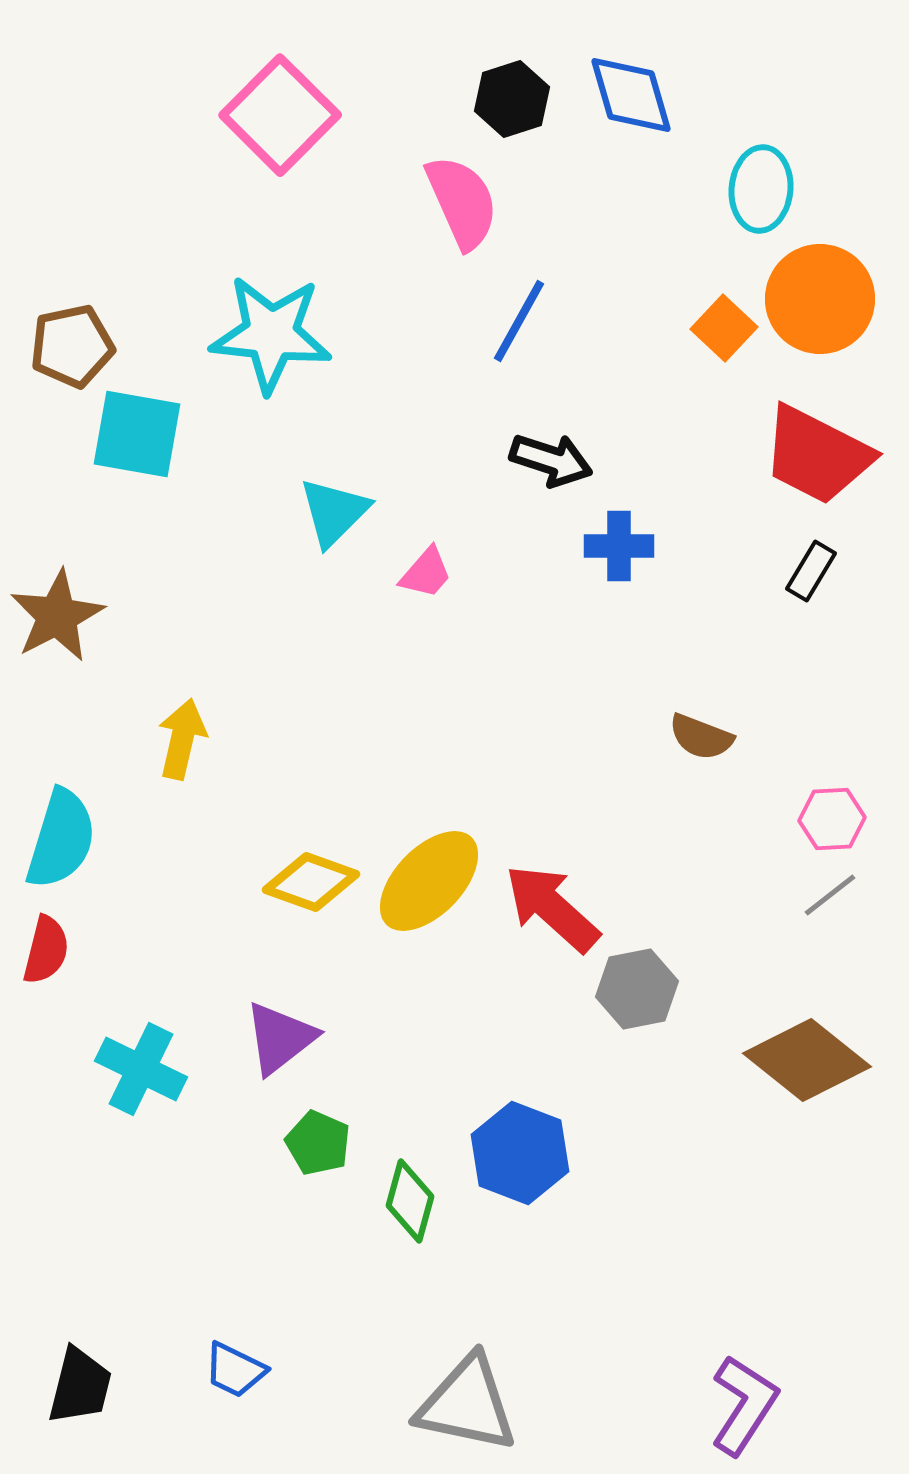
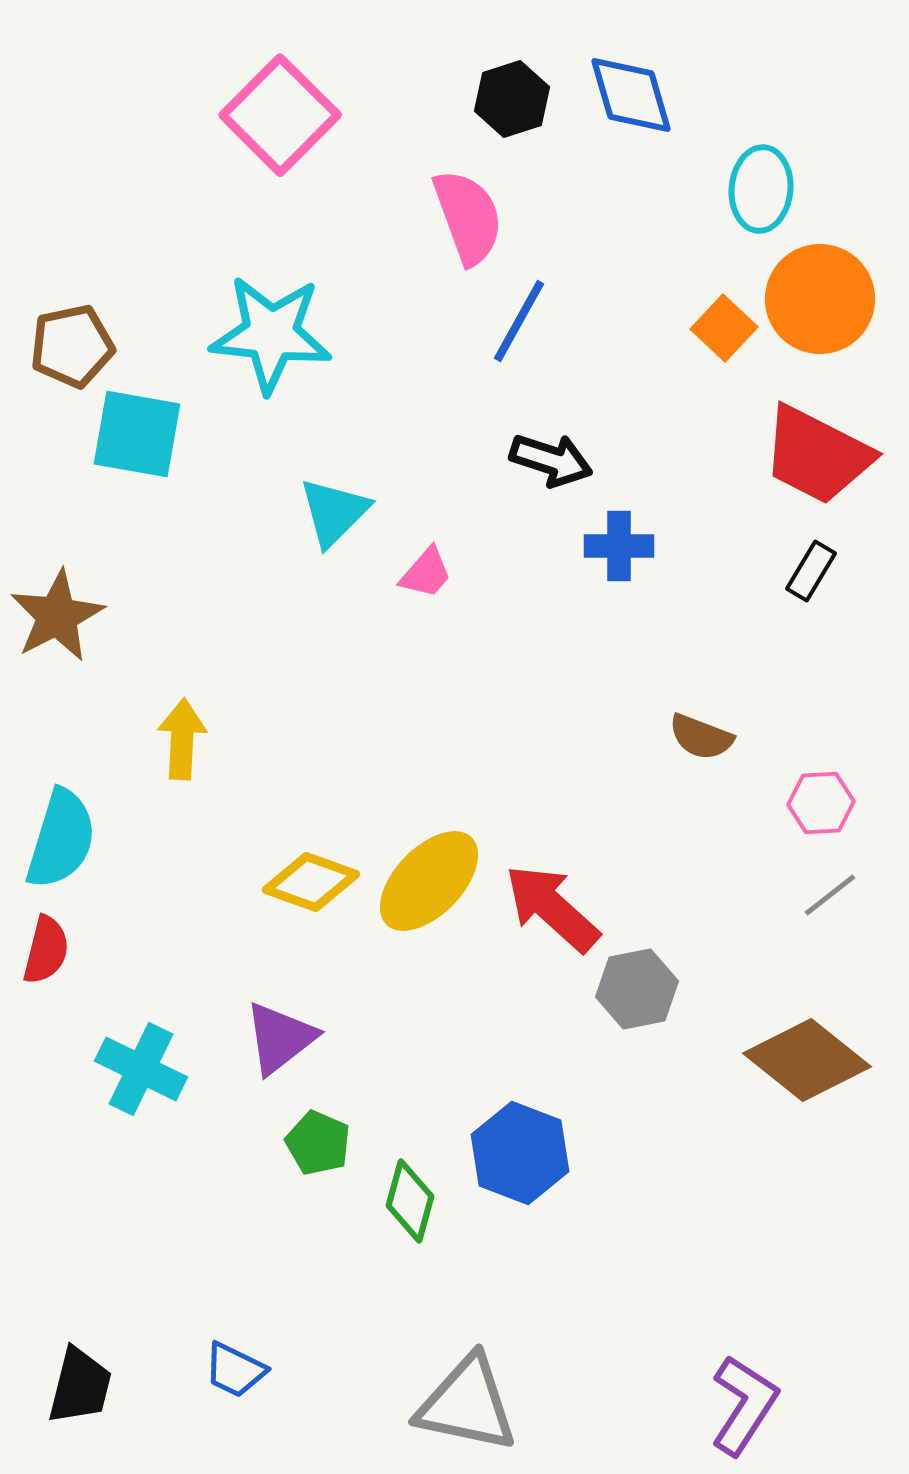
pink semicircle: moved 6 px right, 15 px down; rotated 4 degrees clockwise
yellow arrow: rotated 10 degrees counterclockwise
pink hexagon: moved 11 px left, 16 px up
